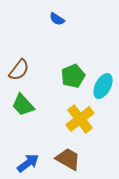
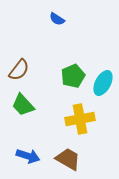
cyan ellipse: moved 3 px up
yellow cross: rotated 28 degrees clockwise
blue arrow: moved 7 px up; rotated 55 degrees clockwise
